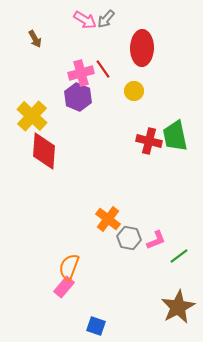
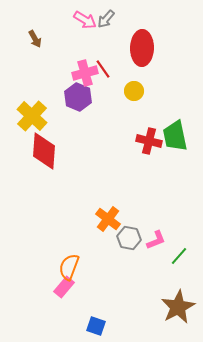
pink cross: moved 4 px right
green line: rotated 12 degrees counterclockwise
